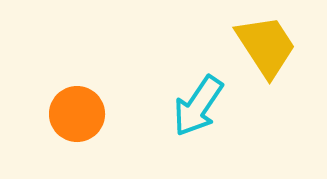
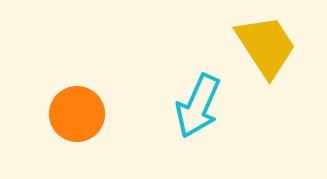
cyan arrow: rotated 10 degrees counterclockwise
